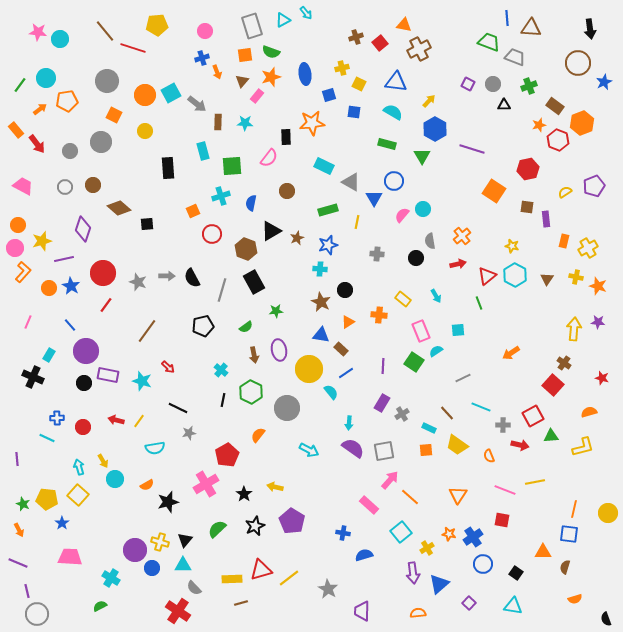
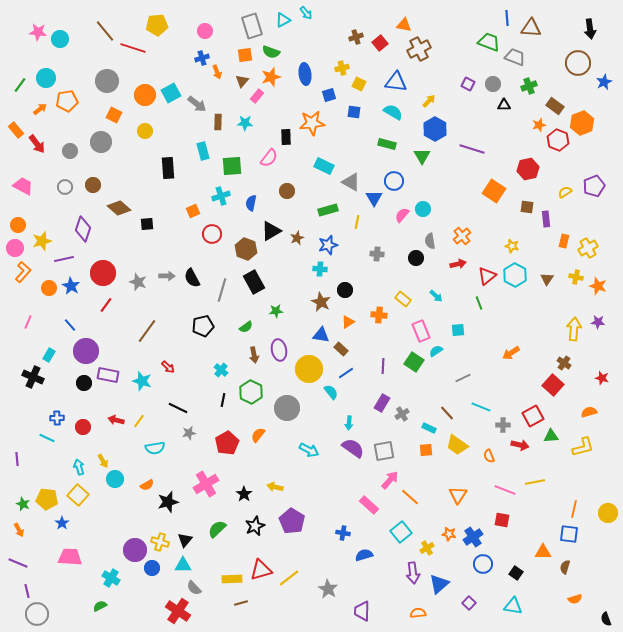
cyan arrow at (436, 296): rotated 16 degrees counterclockwise
red pentagon at (227, 455): moved 12 px up
